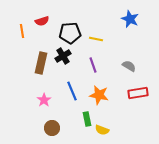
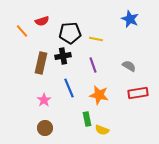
orange line: rotated 32 degrees counterclockwise
black cross: rotated 21 degrees clockwise
blue line: moved 3 px left, 3 px up
brown circle: moved 7 px left
